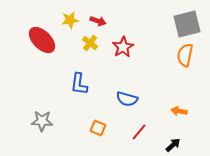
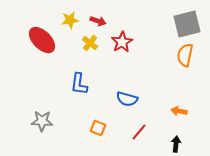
red star: moved 1 px left, 5 px up
black arrow: moved 3 px right, 1 px up; rotated 42 degrees counterclockwise
